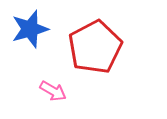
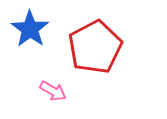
blue star: rotated 21 degrees counterclockwise
